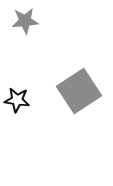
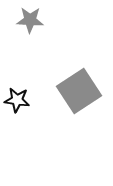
gray star: moved 5 px right, 1 px up; rotated 8 degrees clockwise
